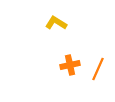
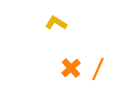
orange cross: moved 1 px right, 3 px down; rotated 30 degrees counterclockwise
